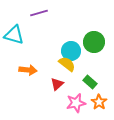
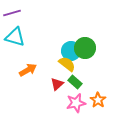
purple line: moved 27 px left
cyan triangle: moved 1 px right, 2 px down
green circle: moved 9 px left, 6 px down
orange arrow: rotated 36 degrees counterclockwise
green rectangle: moved 15 px left
orange star: moved 1 px left, 2 px up
